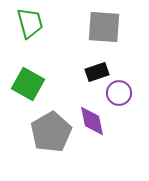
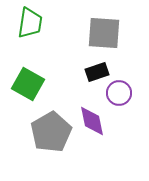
green trapezoid: rotated 24 degrees clockwise
gray square: moved 6 px down
